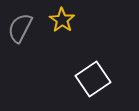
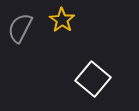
white square: rotated 16 degrees counterclockwise
